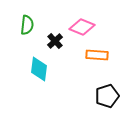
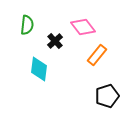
pink diamond: moved 1 px right; rotated 30 degrees clockwise
orange rectangle: rotated 55 degrees counterclockwise
